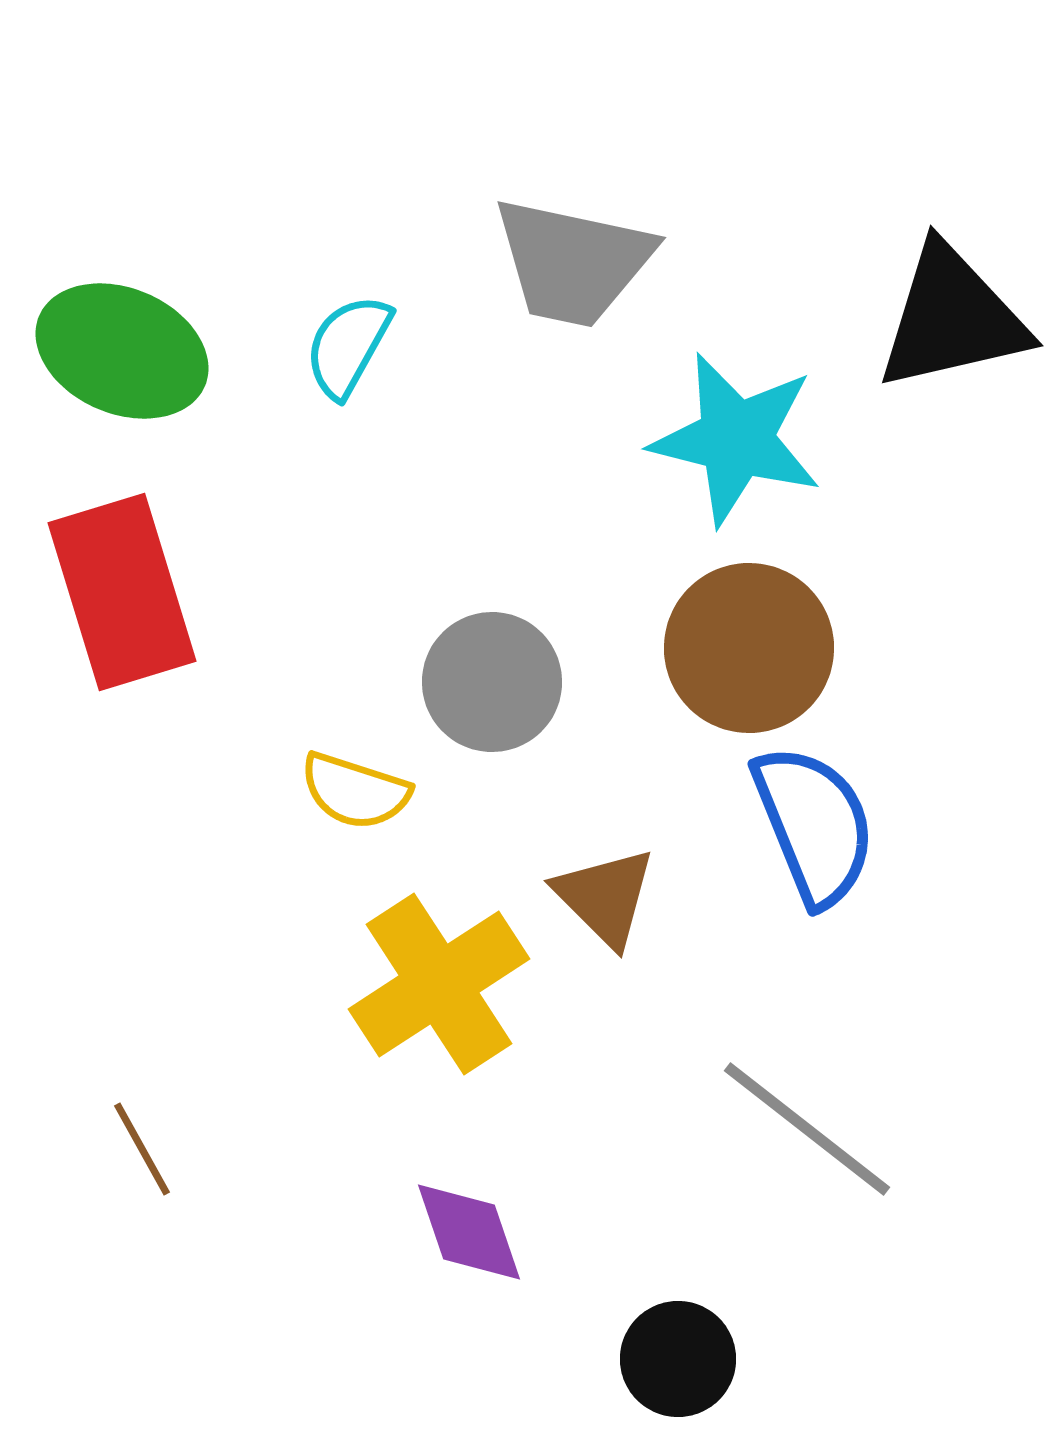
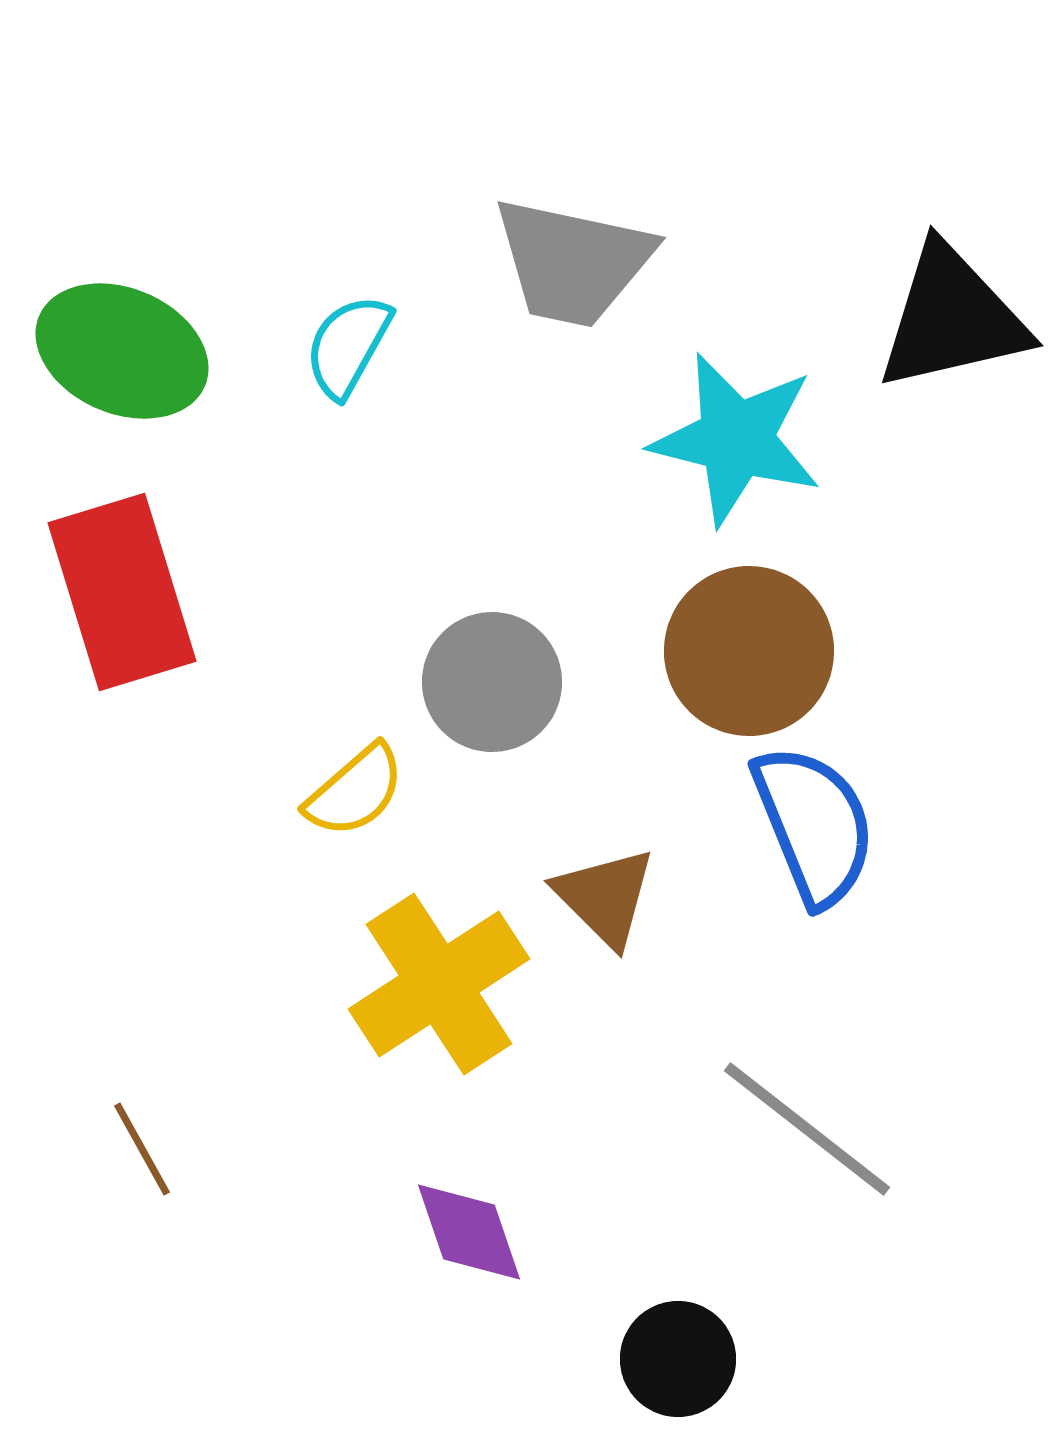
brown circle: moved 3 px down
yellow semicircle: rotated 59 degrees counterclockwise
